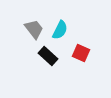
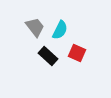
gray trapezoid: moved 1 px right, 2 px up
red square: moved 4 px left
